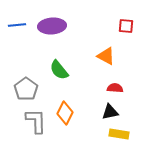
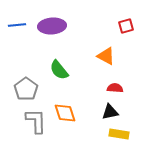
red square: rotated 21 degrees counterclockwise
orange diamond: rotated 45 degrees counterclockwise
